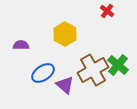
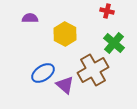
red cross: rotated 24 degrees counterclockwise
purple semicircle: moved 9 px right, 27 px up
green cross: moved 4 px left, 22 px up
